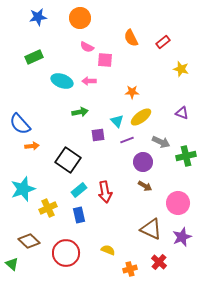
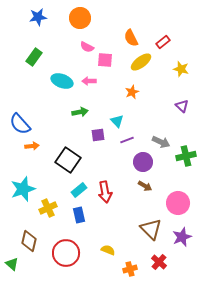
green rectangle: rotated 30 degrees counterclockwise
orange star: rotated 24 degrees counterclockwise
purple triangle: moved 7 px up; rotated 24 degrees clockwise
yellow ellipse: moved 55 px up
brown triangle: rotated 20 degrees clockwise
brown diamond: rotated 60 degrees clockwise
